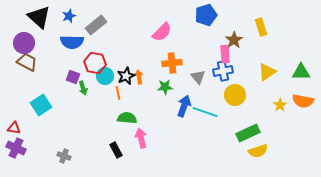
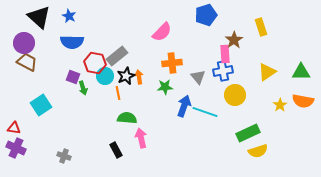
blue star: rotated 24 degrees counterclockwise
gray rectangle: moved 21 px right, 31 px down
